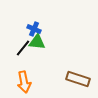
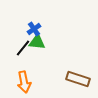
blue cross: rotated 32 degrees clockwise
